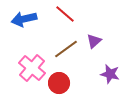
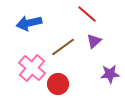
red line: moved 22 px right
blue arrow: moved 5 px right, 4 px down
brown line: moved 3 px left, 2 px up
purple star: rotated 18 degrees counterclockwise
red circle: moved 1 px left, 1 px down
